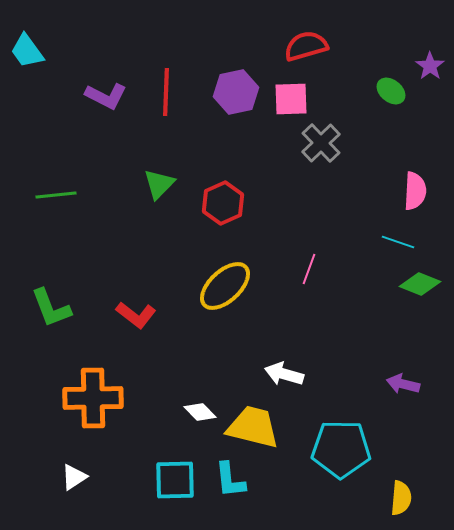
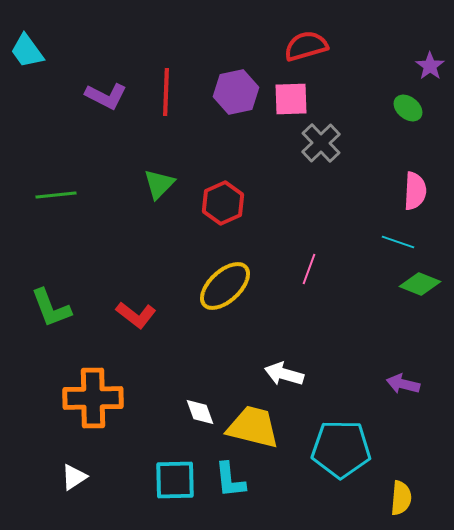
green ellipse: moved 17 px right, 17 px down
white diamond: rotated 24 degrees clockwise
